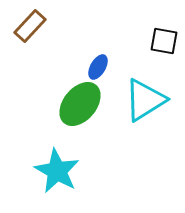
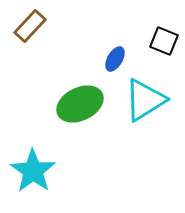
black square: rotated 12 degrees clockwise
blue ellipse: moved 17 px right, 8 px up
green ellipse: rotated 24 degrees clockwise
cyan star: moved 24 px left; rotated 6 degrees clockwise
